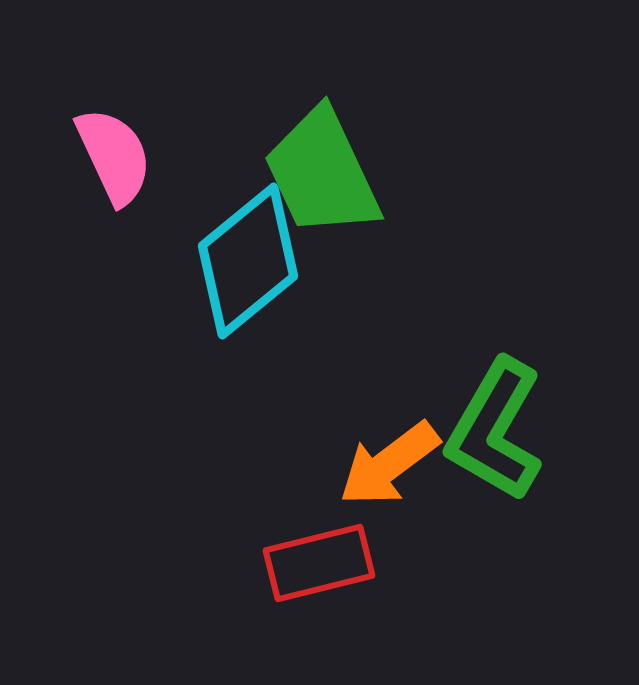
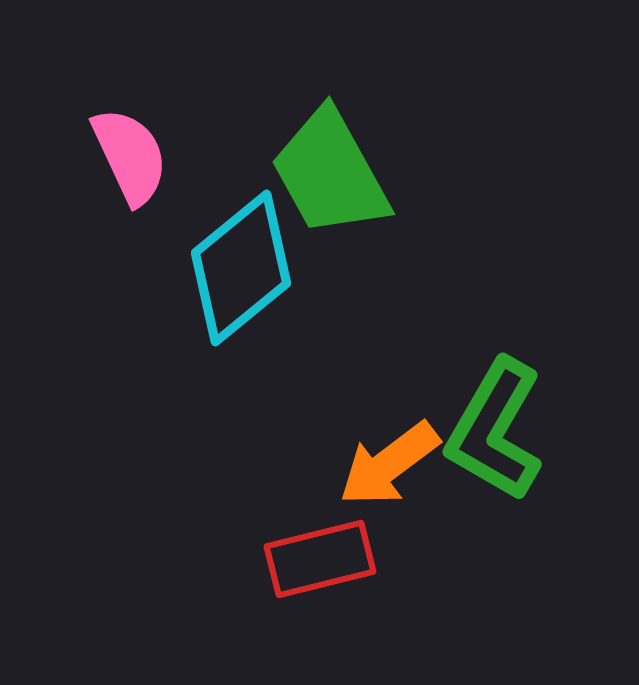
pink semicircle: moved 16 px right
green trapezoid: moved 8 px right; rotated 4 degrees counterclockwise
cyan diamond: moved 7 px left, 7 px down
red rectangle: moved 1 px right, 4 px up
